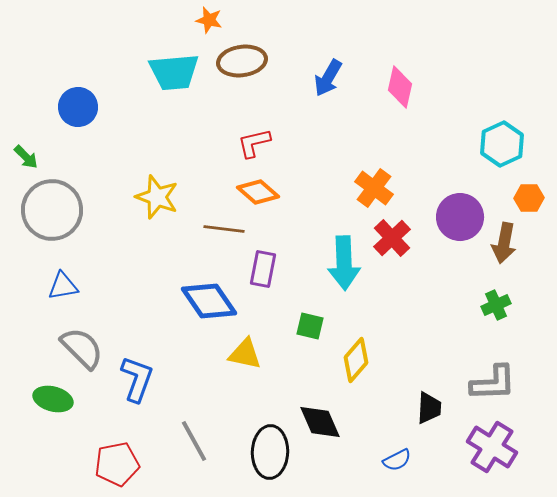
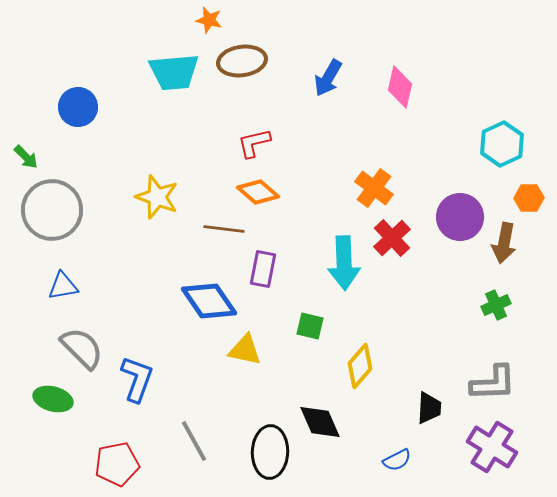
yellow triangle: moved 4 px up
yellow diamond: moved 4 px right, 6 px down
